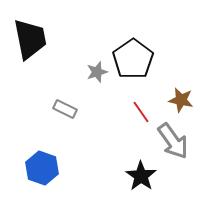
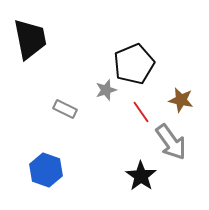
black pentagon: moved 1 px right, 5 px down; rotated 12 degrees clockwise
gray star: moved 9 px right, 18 px down
gray arrow: moved 2 px left, 1 px down
blue hexagon: moved 4 px right, 2 px down
